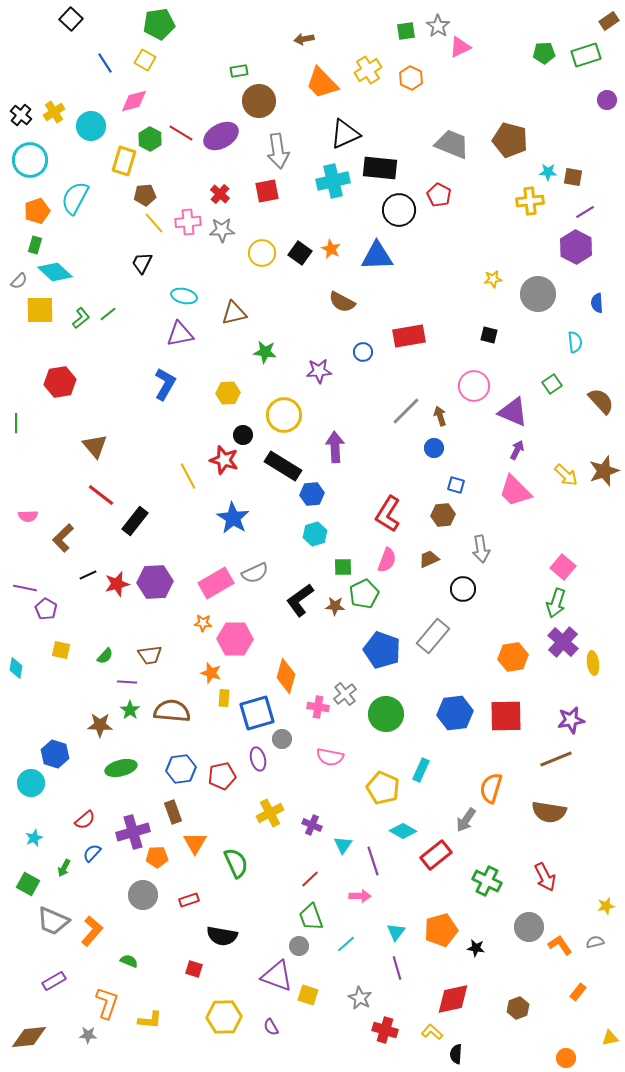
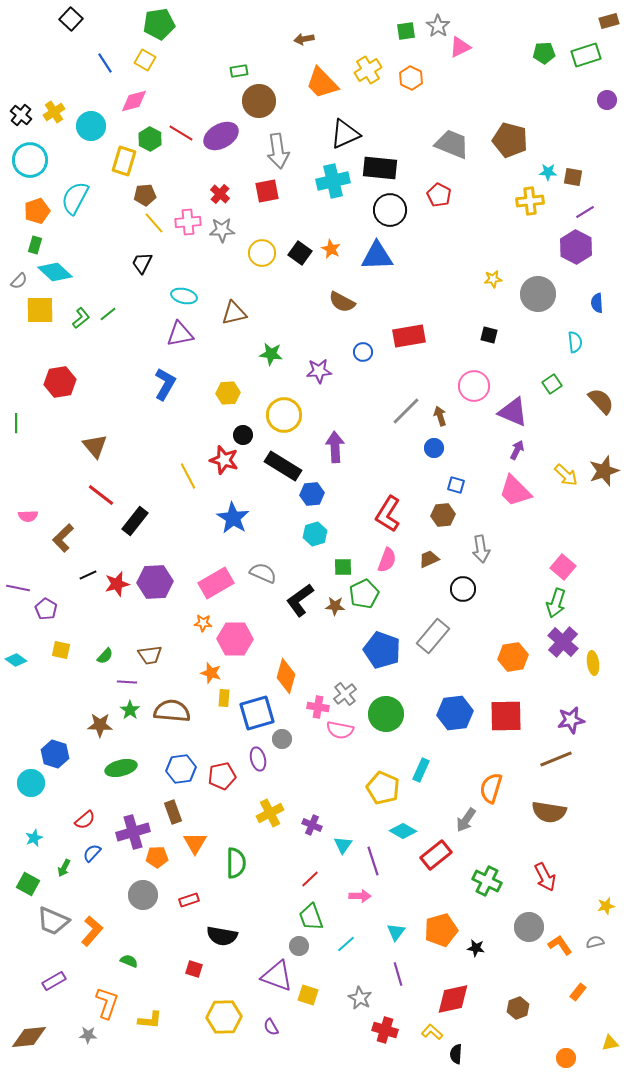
brown rectangle at (609, 21): rotated 18 degrees clockwise
black circle at (399, 210): moved 9 px left
green star at (265, 352): moved 6 px right, 2 px down
gray semicircle at (255, 573): moved 8 px right; rotated 132 degrees counterclockwise
purple line at (25, 588): moved 7 px left
cyan diamond at (16, 668): moved 8 px up; rotated 65 degrees counterclockwise
pink semicircle at (330, 757): moved 10 px right, 27 px up
green semicircle at (236, 863): rotated 24 degrees clockwise
purple line at (397, 968): moved 1 px right, 6 px down
yellow triangle at (610, 1038): moved 5 px down
